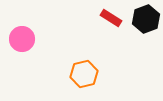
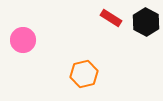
black hexagon: moved 3 px down; rotated 12 degrees counterclockwise
pink circle: moved 1 px right, 1 px down
